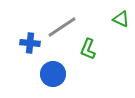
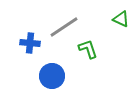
gray line: moved 2 px right
green L-shape: rotated 140 degrees clockwise
blue circle: moved 1 px left, 2 px down
